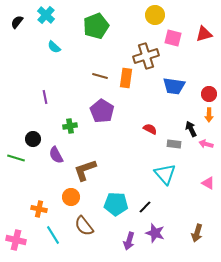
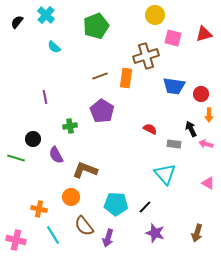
brown line: rotated 35 degrees counterclockwise
red circle: moved 8 px left
brown L-shape: rotated 40 degrees clockwise
purple arrow: moved 21 px left, 3 px up
